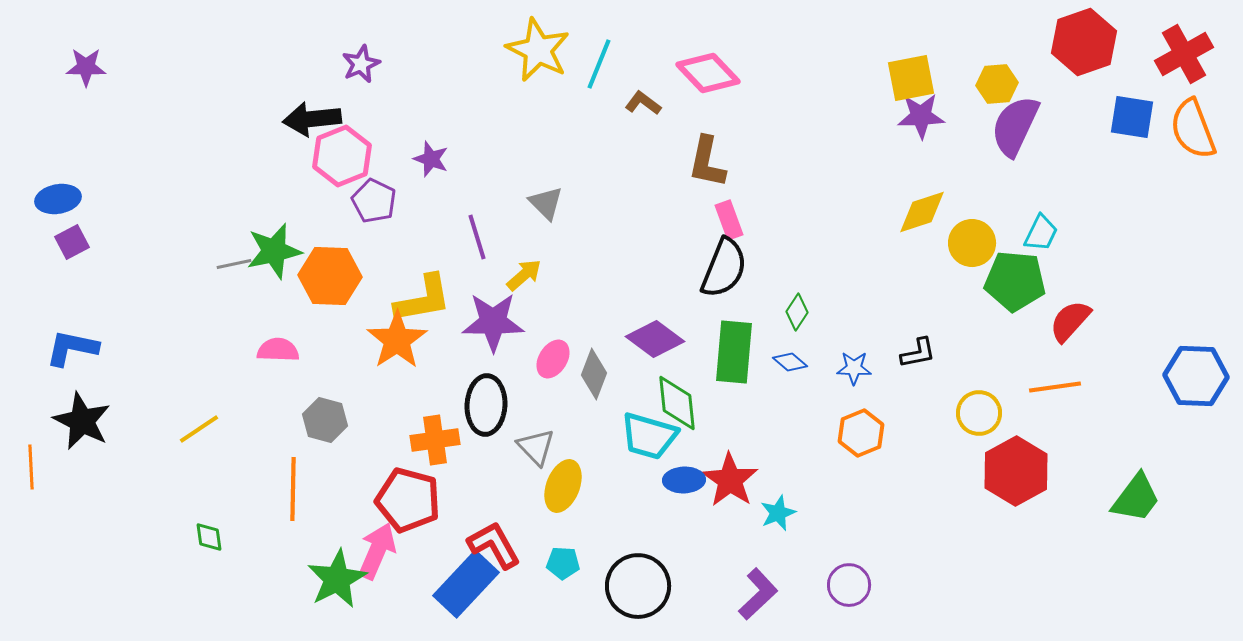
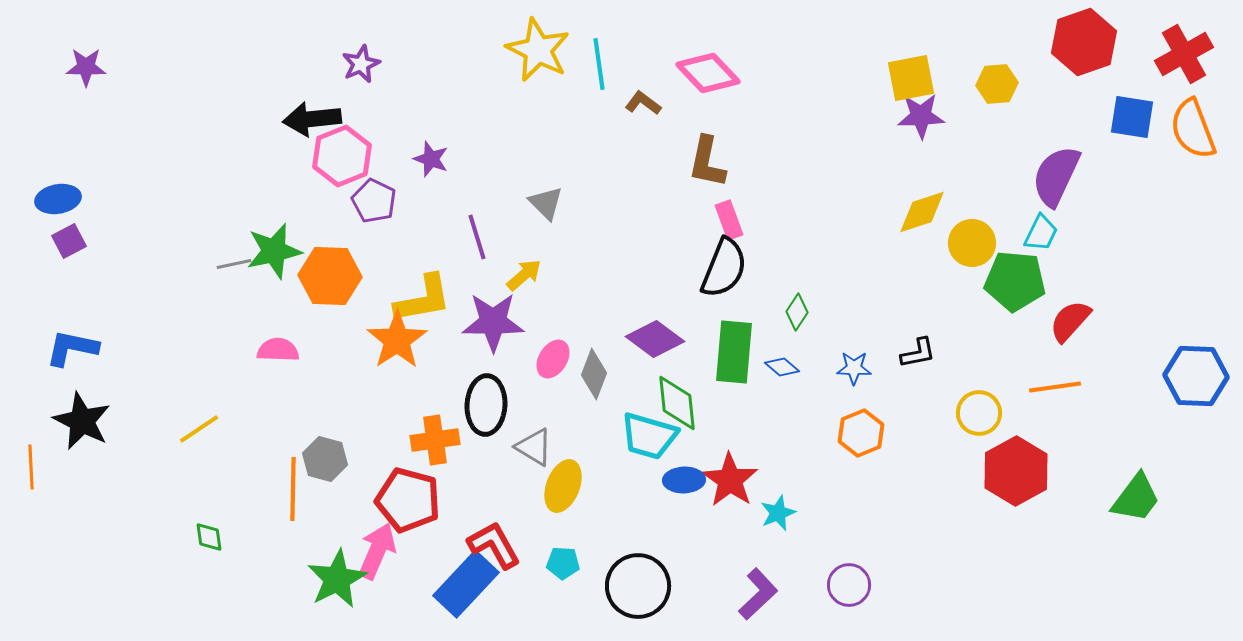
cyan line at (599, 64): rotated 30 degrees counterclockwise
purple semicircle at (1015, 126): moved 41 px right, 50 px down
purple square at (72, 242): moved 3 px left, 1 px up
blue diamond at (790, 362): moved 8 px left, 5 px down
gray hexagon at (325, 420): moved 39 px down
gray triangle at (536, 447): moved 2 px left; rotated 15 degrees counterclockwise
